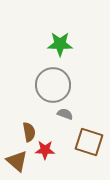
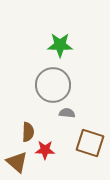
green star: moved 1 px down
gray semicircle: moved 2 px right, 1 px up; rotated 14 degrees counterclockwise
brown semicircle: moved 1 px left; rotated 12 degrees clockwise
brown square: moved 1 px right, 1 px down
brown triangle: moved 1 px down
